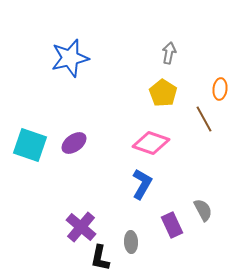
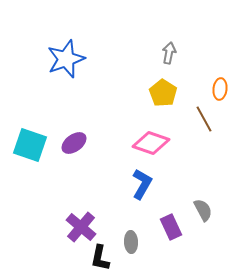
blue star: moved 4 px left, 1 px down; rotated 6 degrees counterclockwise
purple rectangle: moved 1 px left, 2 px down
